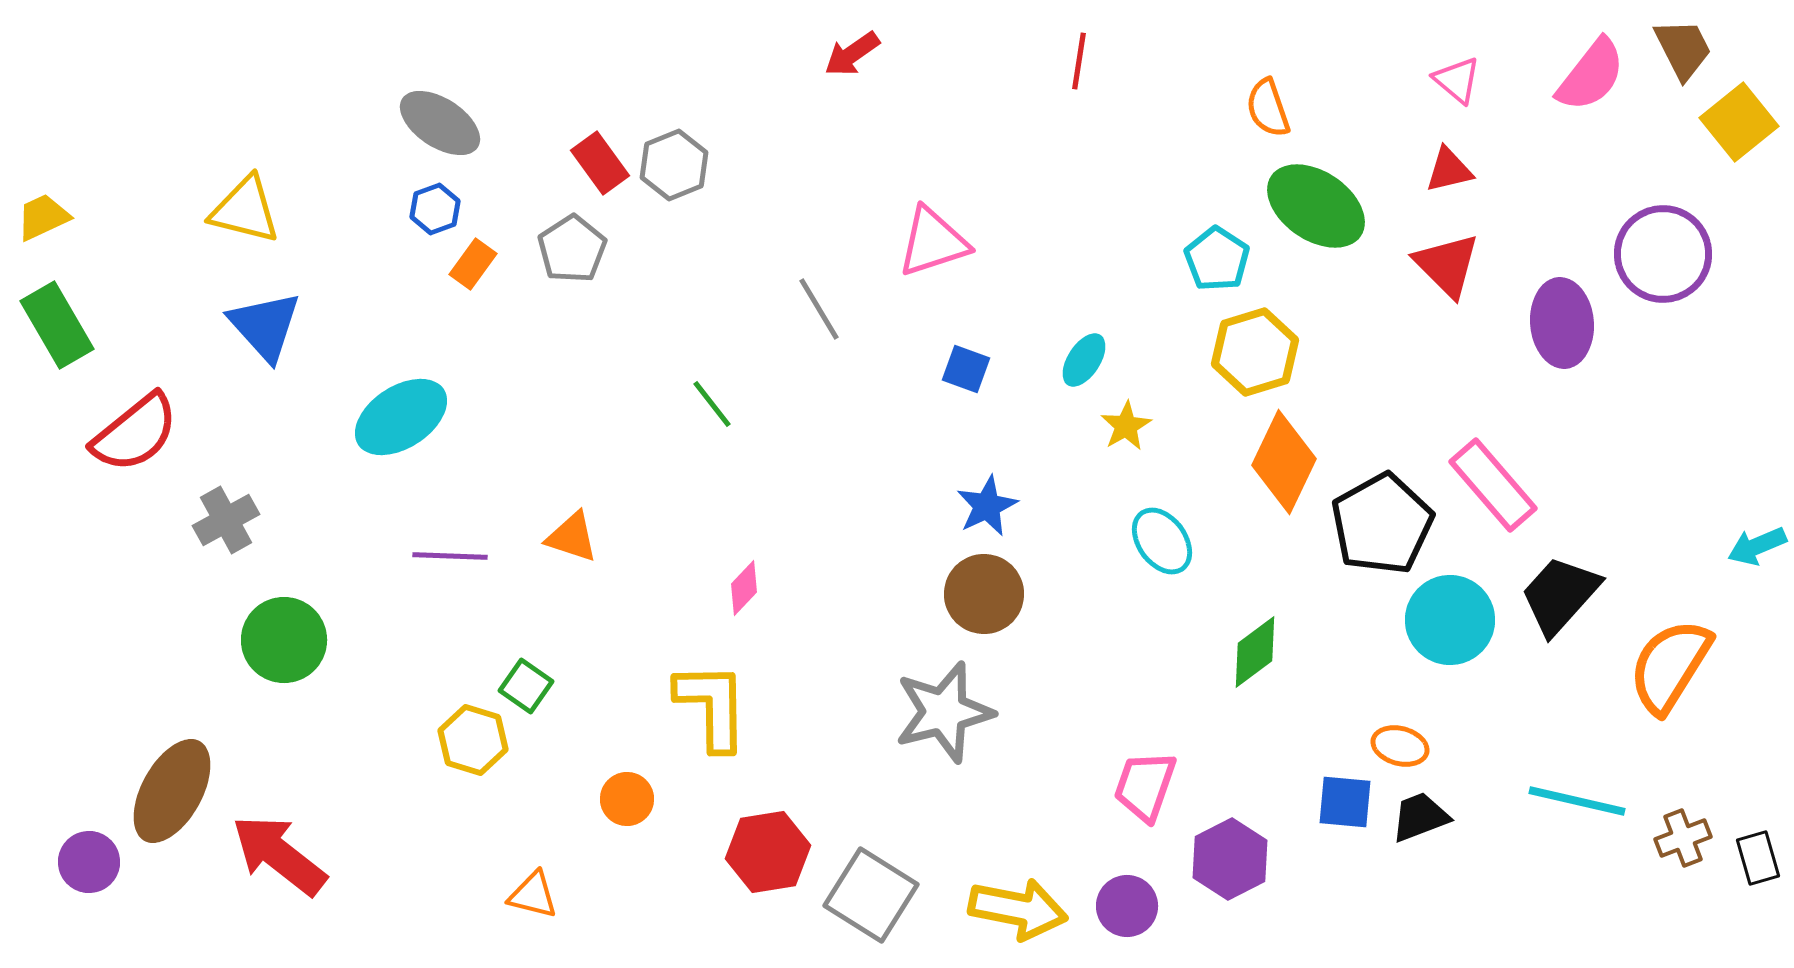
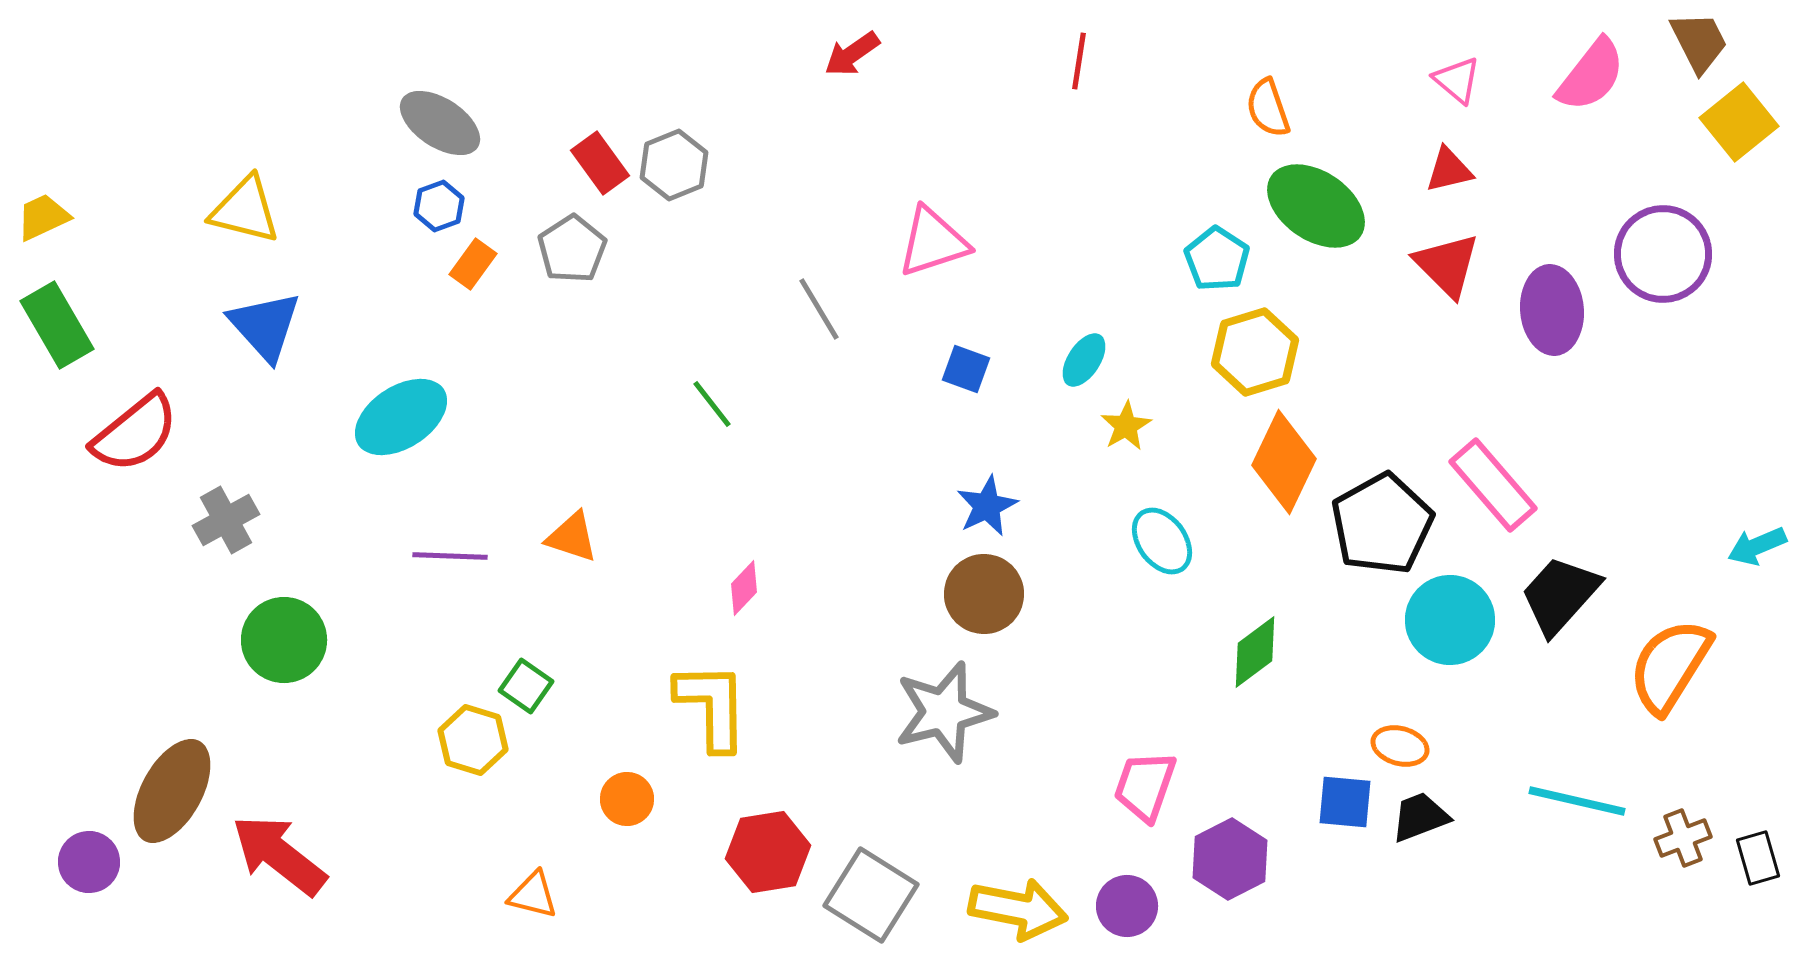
brown trapezoid at (1683, 49): moved 16 px right, 7 px up
blue hexagon at (435, 209): moved 4 px right, 3 px up
purple ellipse at (1562, 323): moved 10 px left, 13 px up
